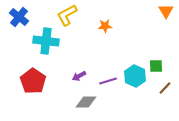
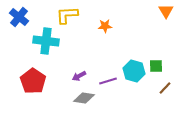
yellow L-shape: rotated 25 degrees clockwise
cyan hexagon: moved 1 px left, 5 px up; rotated 10 degrees counterclockwise
gray diamond: moved 2 px left, 4 px up; rotated 10 degrees clockwise
